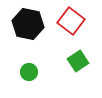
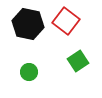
red square: moved 5 px left
